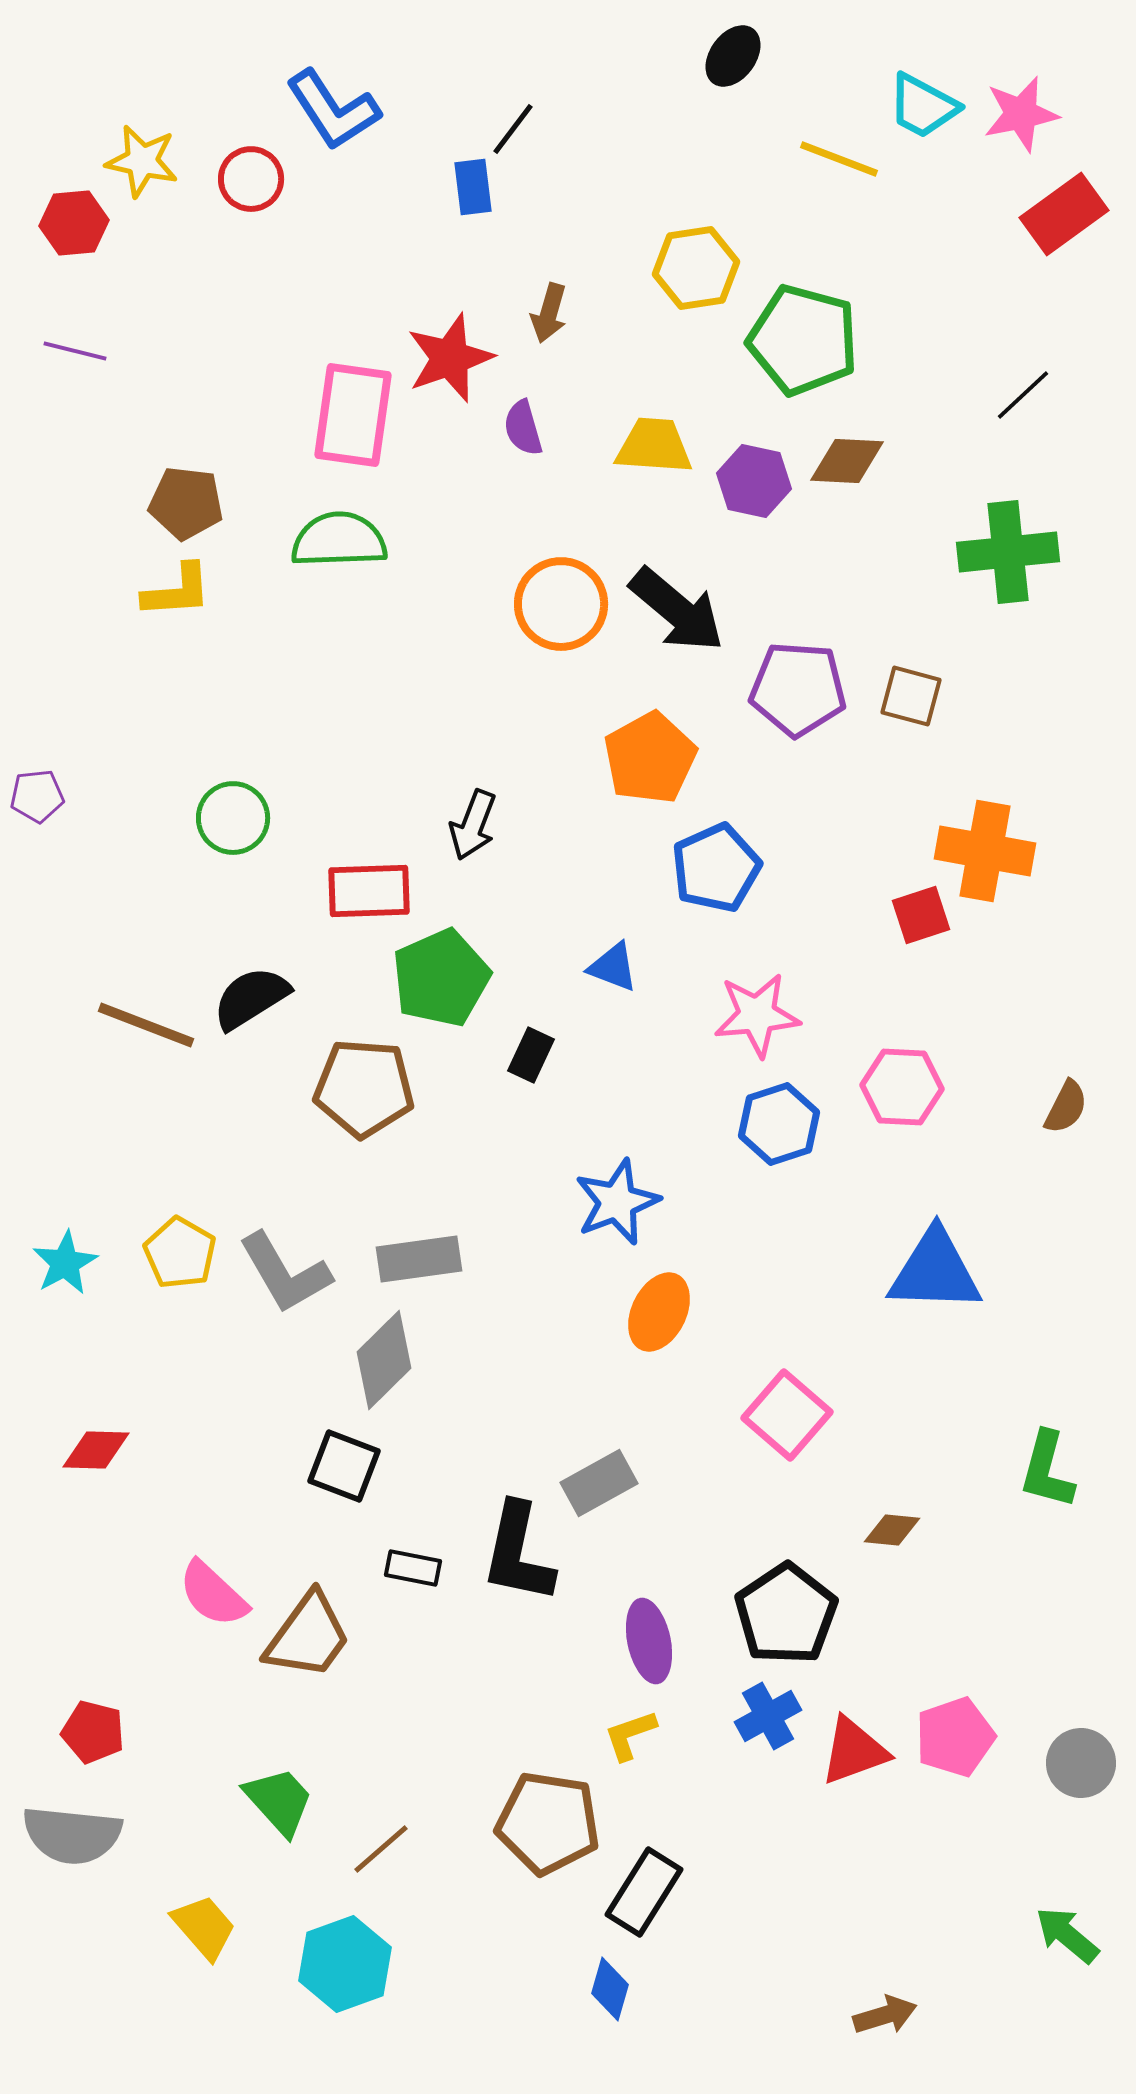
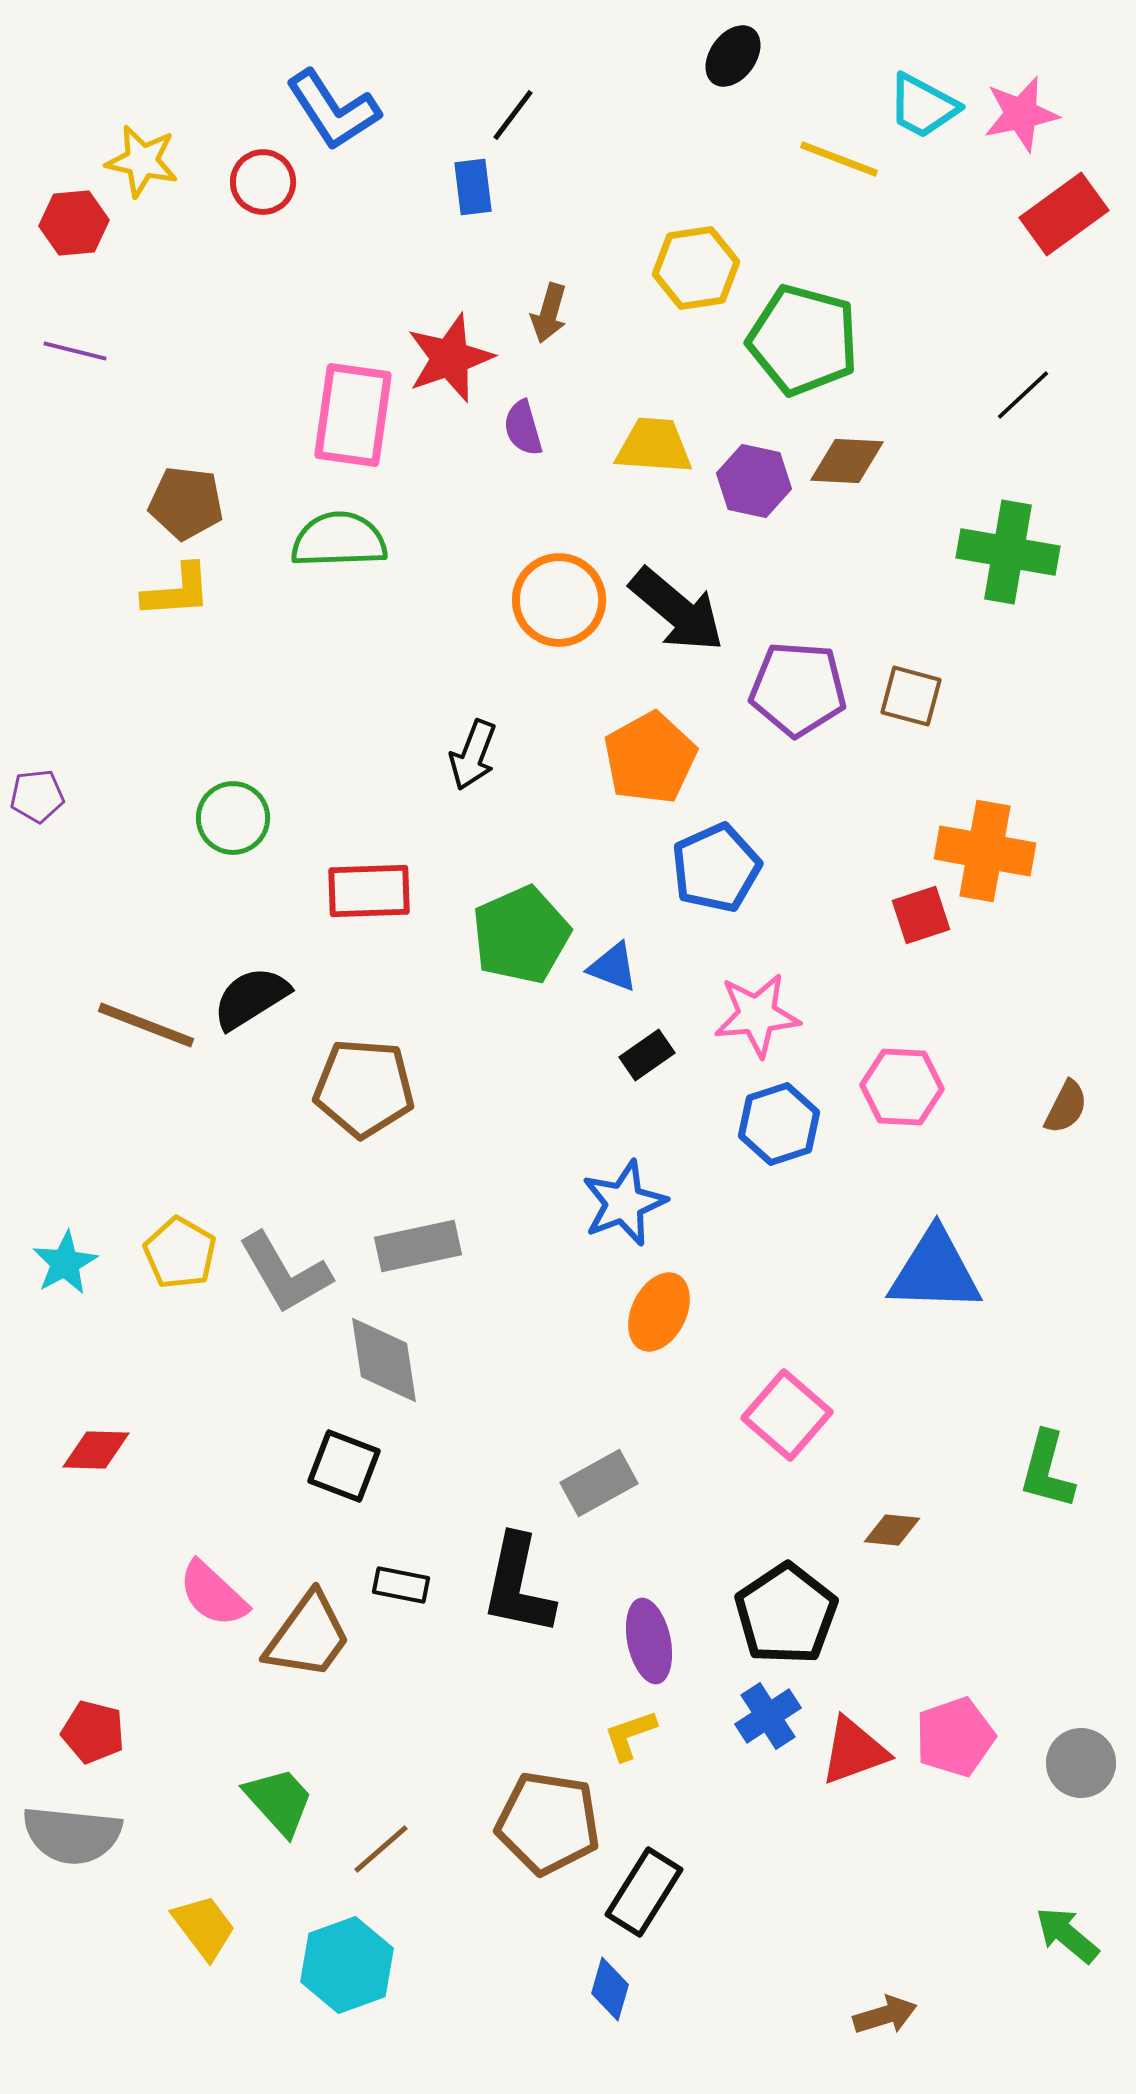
black line at (513, 129): moved 14 px up
red circle at (251, 179): moved 12 px right, 3 px down
green cross at (1008, 552): rotated 16 degrees clockwise
orange circle at (561, 604): moved 2 px left, 4 px up
black arrow at (473, 825): moved 70 px up
green pentagon at (441, 978): moved 80 px right, 43 px up
black rectangle at (531, 1055): moved 116 px right; rotated 30 degrees clockwise
blue star at (617, 1202): moved 7 px right, 1 px down
gray rectangle at (419, 1259): moved 1 px left, 13 px up; rotated 4 degrees counterclockwise
gray diamond at (384, 1360): rotated 54 degrees counterclockwise
black L-shape at (518, 1553): moved 32 px down
black rectangle at (413, 1568): moved 12 px left, 17 px down
blue cross at (768, 1716): rotated 4 degrees counterclockwise
yellow trapezoid at (204, 1927): rotated 4 degrees clockwise
cyan hexagon at (345, 1964): moved 2 px right, 1 px down
